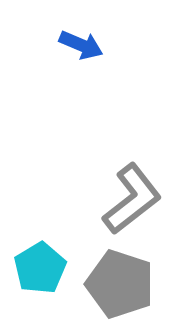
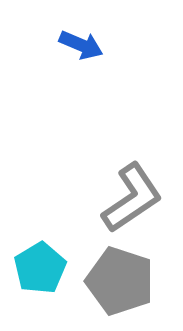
gray L-shape: moved 1 px up; rotated 4 degrees clockwise
gray pentagon: moved 3 px up
